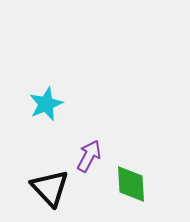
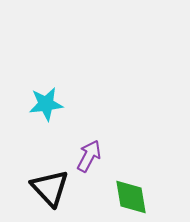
cyan star: rotated 16 degrees clockwise
green diamond: moved 13 px down; rotated 6 degrees counterclockwise
